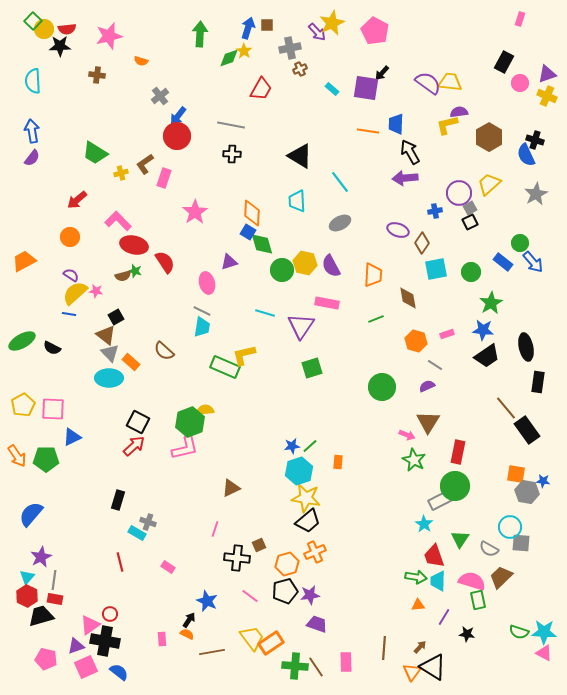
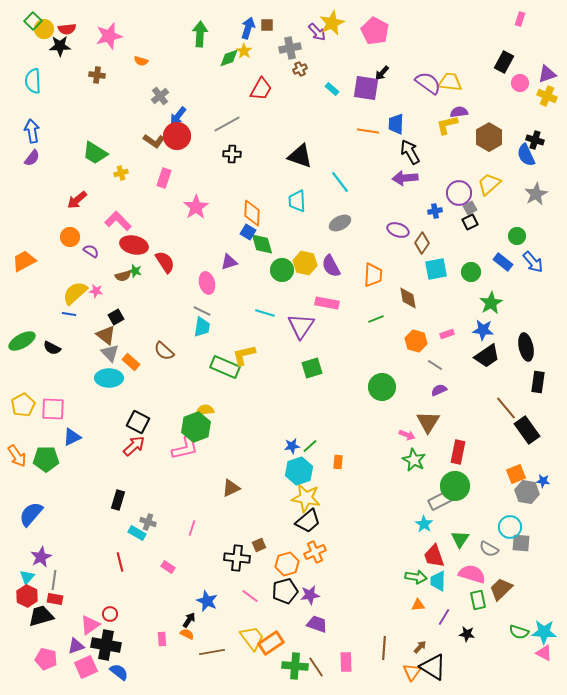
gray line at (231, 125): moved 4 px left, 1 px up; rotated 40 degrees counterclockwise
black triangle at (300, 156): rotated 12 degrees counterclockwise
brown L-shape at (145, 164): moved 9 px right, 23 px up; rotated 110 degrees counterclockwise
pink star at (195, 212): moved 1 px right, 5 px up
green circle at (520, 243): moved 3 px left, 7 px up
purple semicircle at (71, 275): moved 20 px right, 24 px up
purple semicircle at (427, 386): moved 12 px right, 4 px down
green hexagon at (190, 422): moved 6 px right, 5 px down
orange square at (516, 474): rotated 30 degrees counterclockwise
pink line at (215, 529): moved 23 px left, 1 px up
brown trapezoid at (501, 577): moved 12 px down
pink semicircle at (472, 581): moved 7 px up
black cross at (105, 641): moved 1 px right, 4 px down
